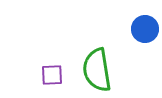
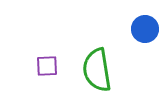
purple square: moved 5 px left, 9 px up
